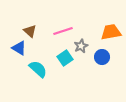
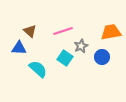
blue triangle: rotated 28 degrees counterclockwise
cyan square: rotated 21 degrees counterclockwise
